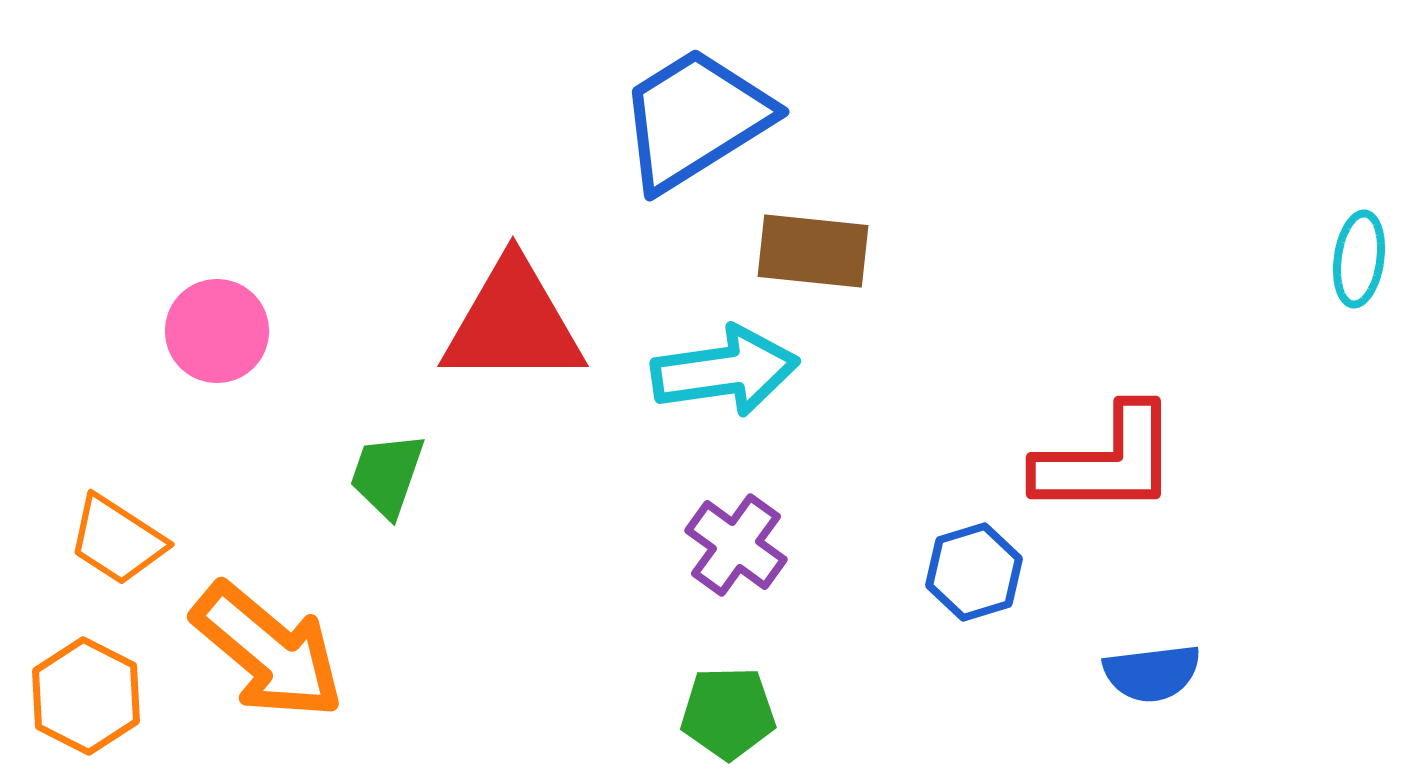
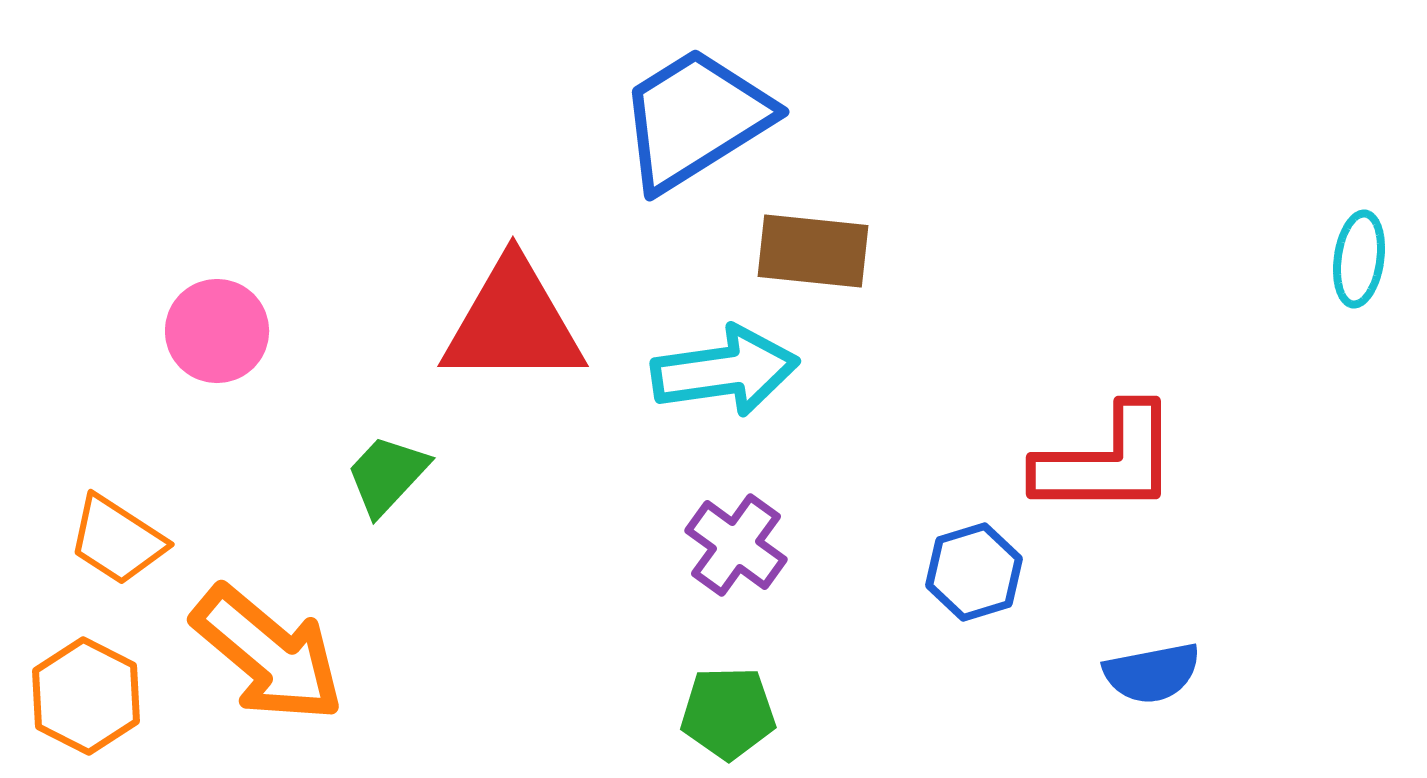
green trapezoid: rotated 24 degrees clockwise
orange arrow: moved 3 px down
blue semicircle: rotated 4 degrees counterclockwise
